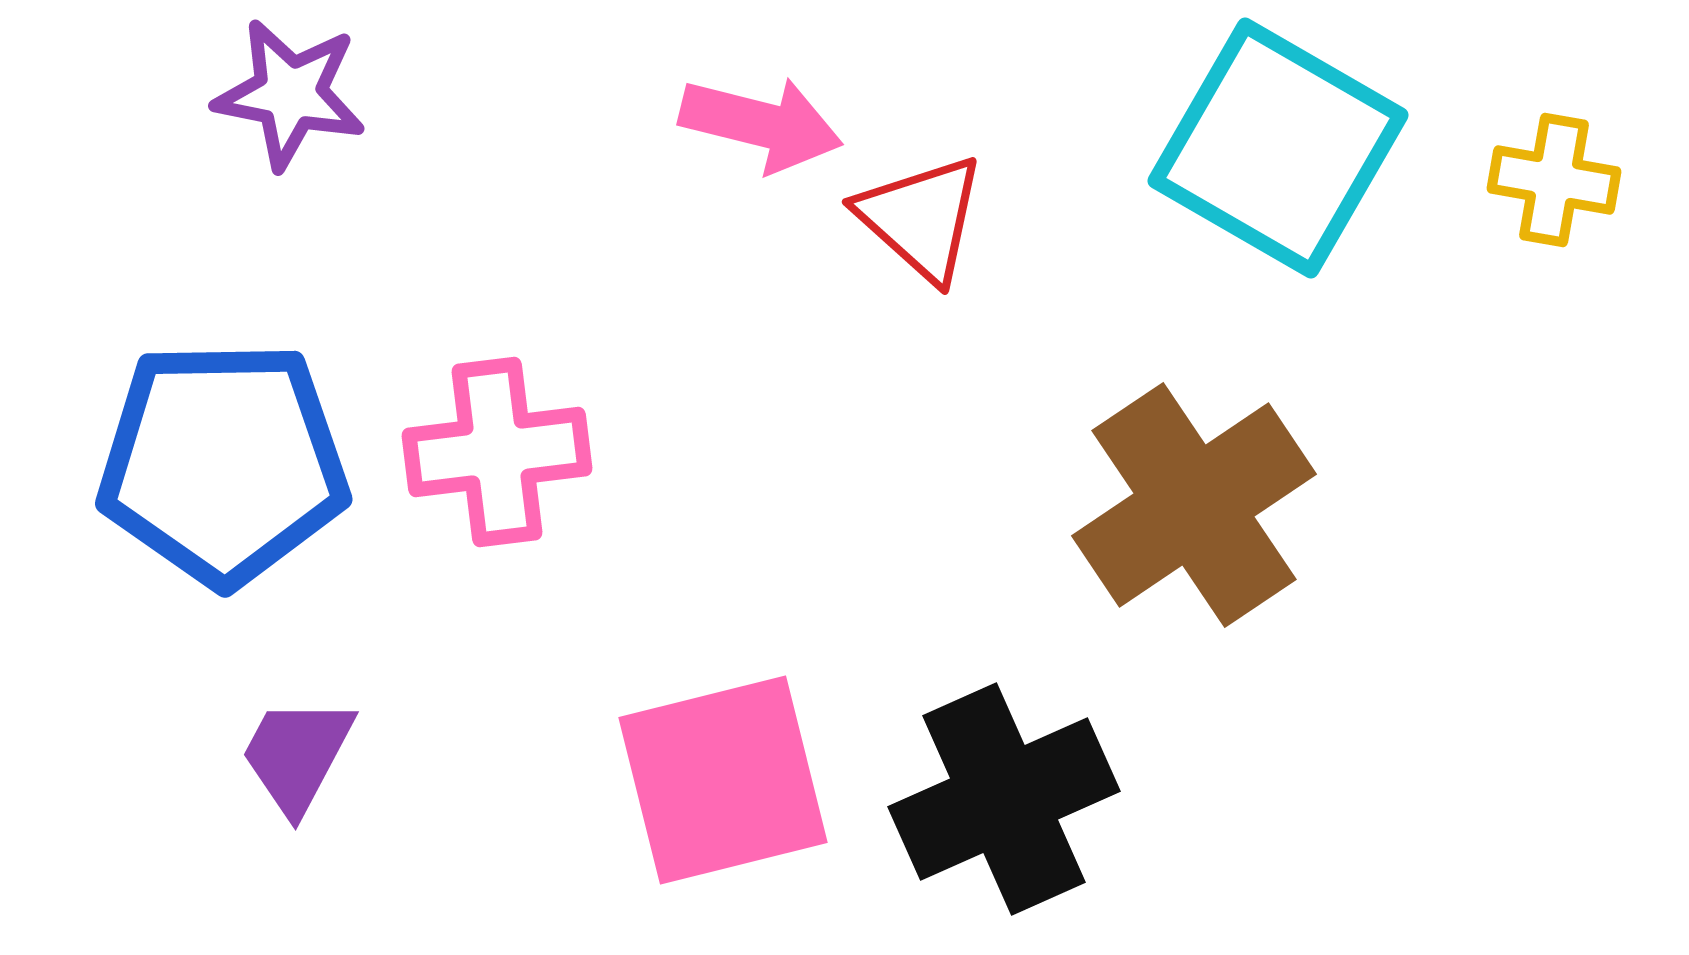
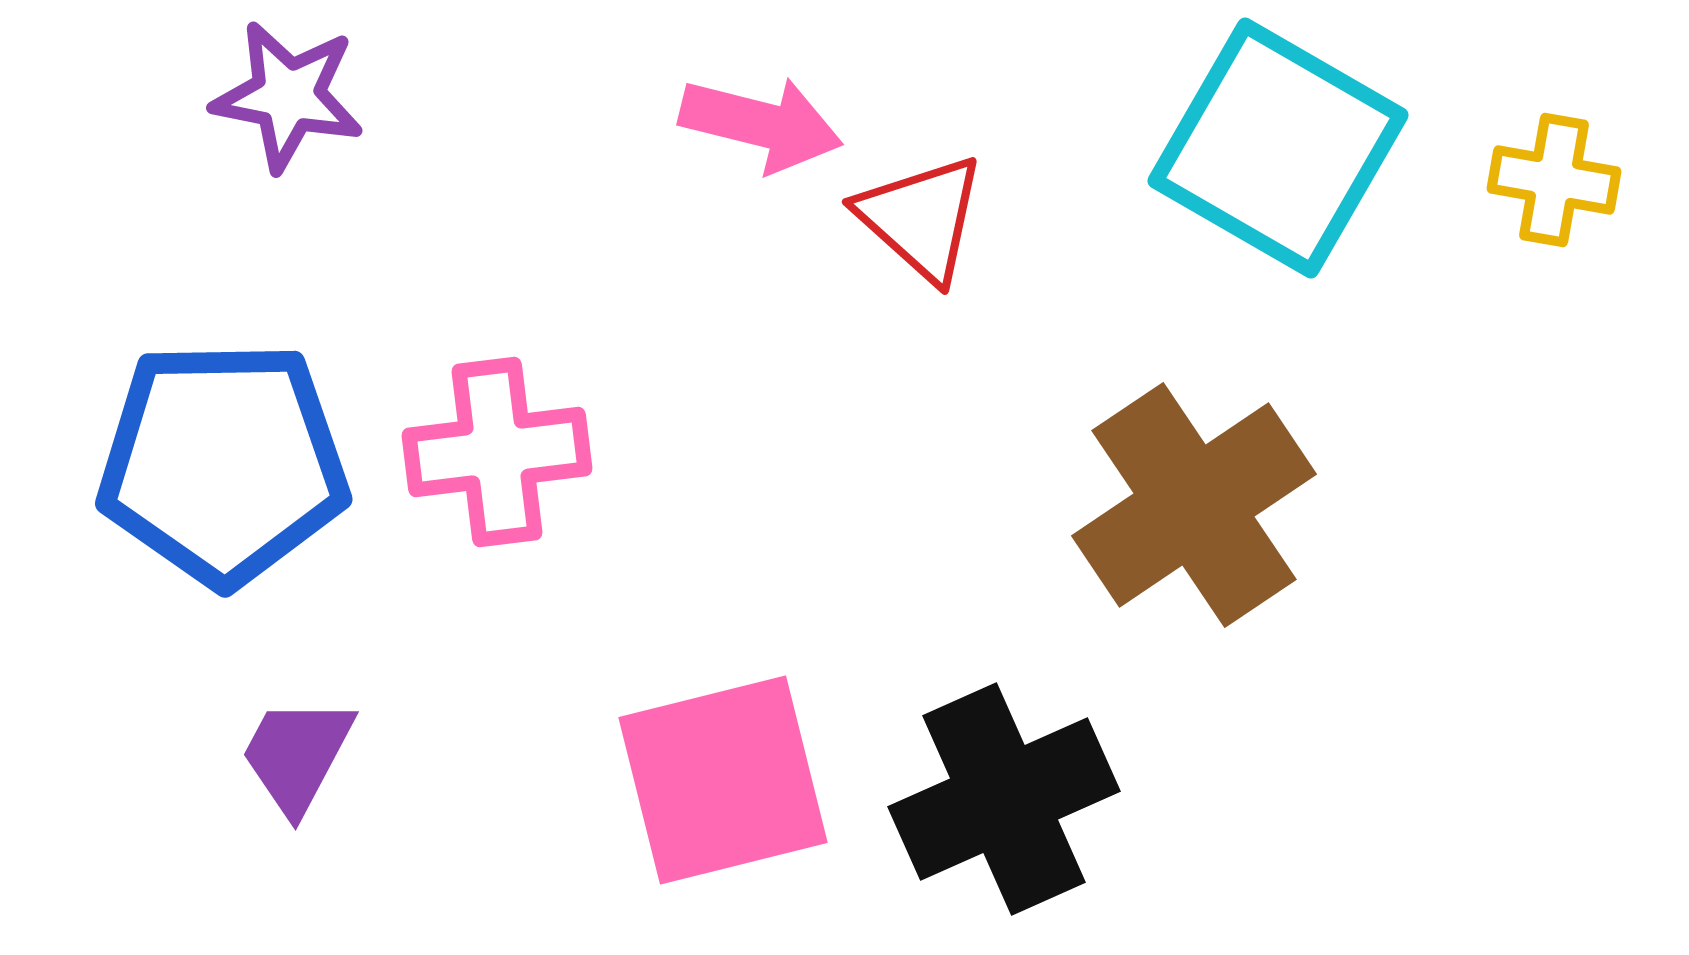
purple star: moved 2 px left, 2 px down
